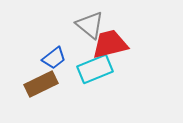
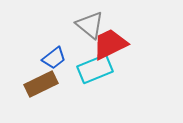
red trapezoid: rotated 12 degrees counterclockwise
